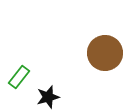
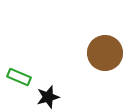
green rectangle: rotated 75 degrees clockwise
